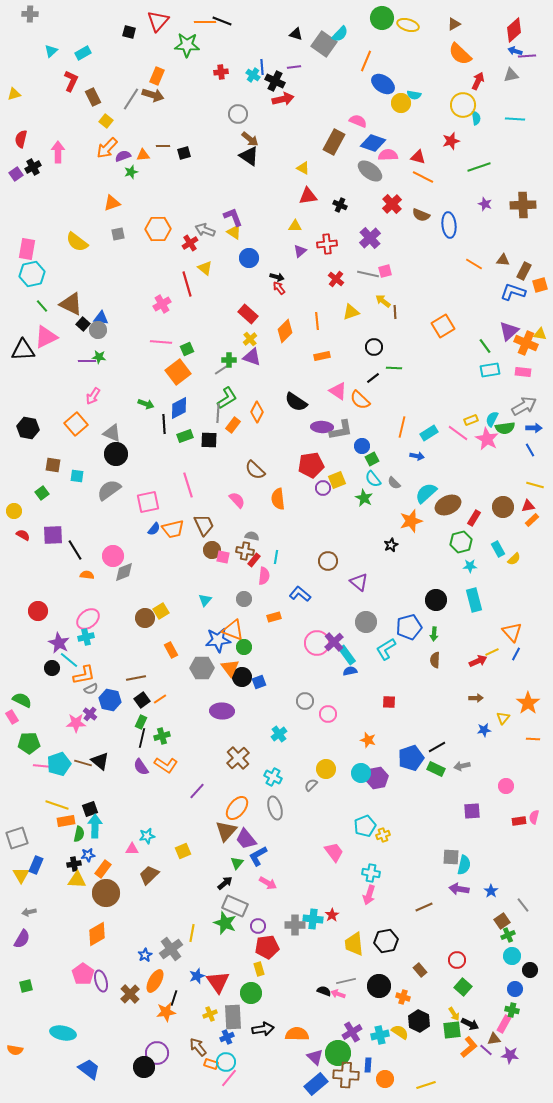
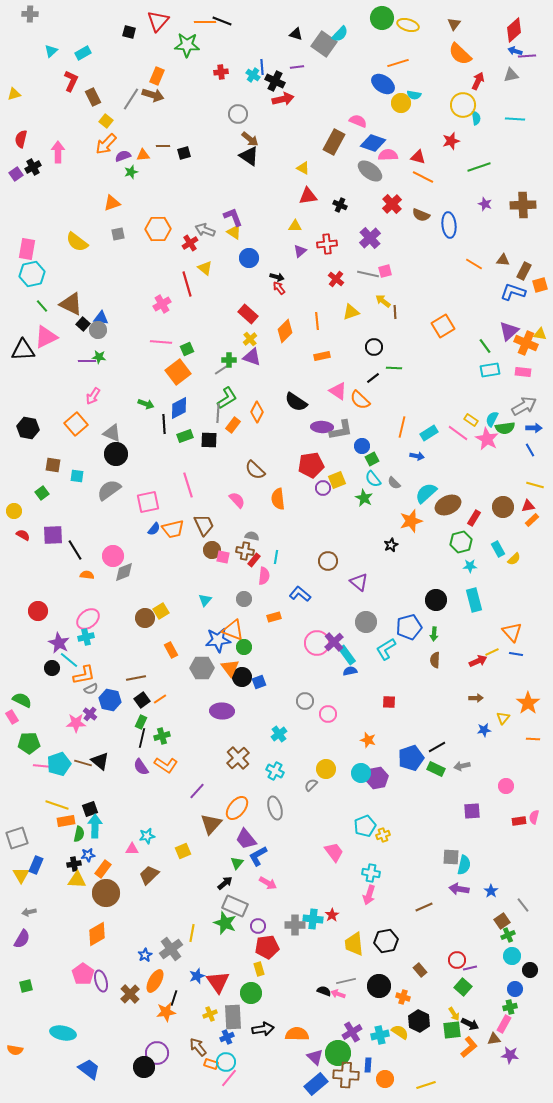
brown triangle at (454, 24): rotated 24 degrees counterclockwise
orange line at (366, 61): moved 32 px right, 2 px down; rotated 50 degrees clockwise
purple line at (294, 67): moved 3 px right
orange arrow at (107, 148): moved 1 px left, 4 px up
yellow rectangle at (471, 420): rotated 56 degrees clockwise
blue line at (516, 654): rotated 72 degrees clockwise
cyan cross at (273, 777): moved 2 px right, 6 px up
brown triangle at (226, 831): moved 15 px left, 7 px up
green cross at (512, 1010): moved 2 px left, 3 px up; rotated 24 degrees counterclockwise
purple line at (486, 1050): moved 16 px left, 82 px up; rotated 56 degrees counterclockwise
